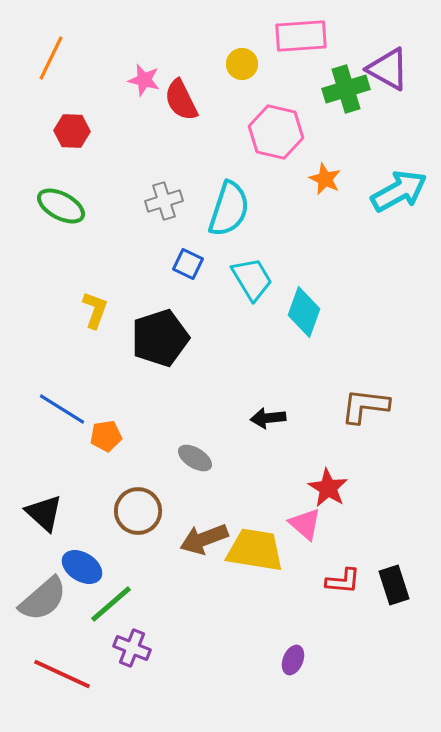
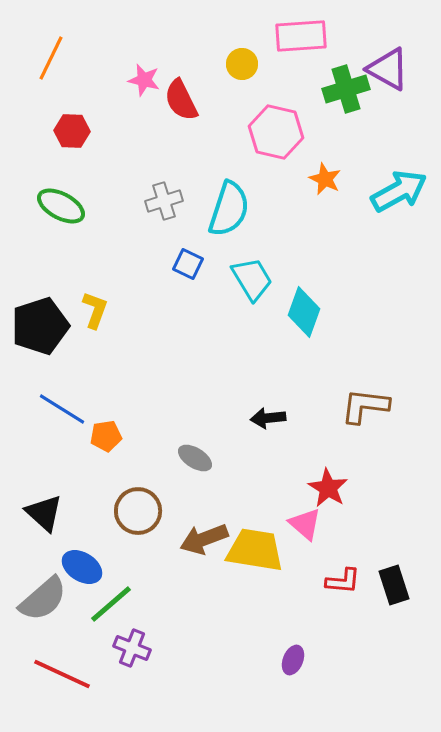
black pentagon: moved 120 px left, 12 px up
